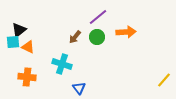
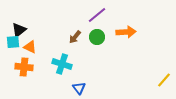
purple line: moved 1 px left, 2 px up
orange triangle: moved 2 px right
orange cross: moved 3 px left, 10 px up
